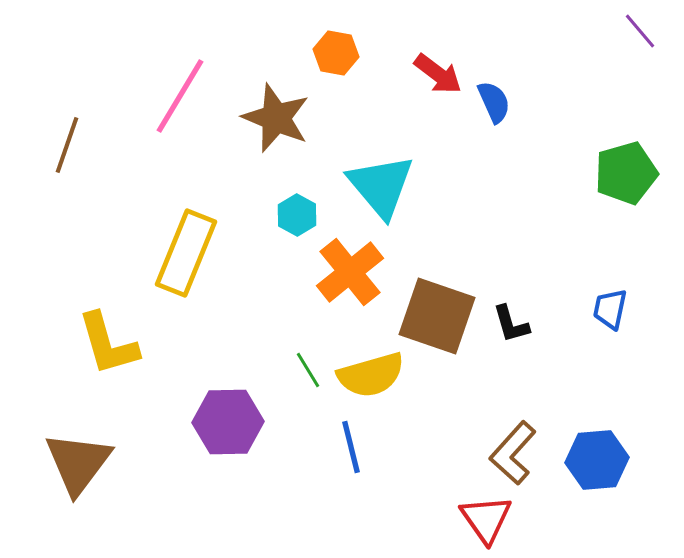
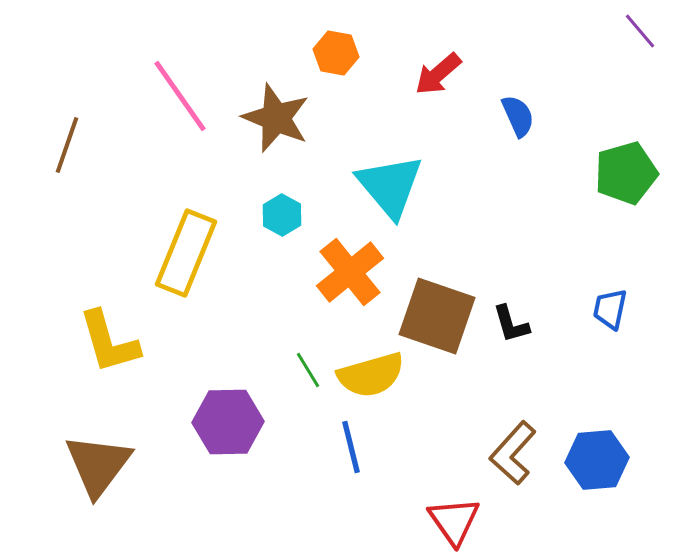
red arrow: rotated 102 degrees clockwise
pink line: rotated 66 degrees counterclockwise
blue semicircle: moved 24 px right, 14 px down
cyan triangle: moved 9 px right
cyan hexagon: moved 15 px left
yellow L-shape: moved 1 px right, 2 px up
brown triangle: moved 20 px right, 2 px down
red triangle: moved 32 px left, 2 px down
